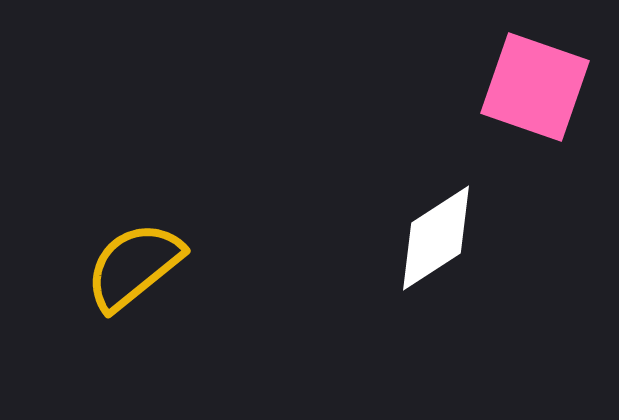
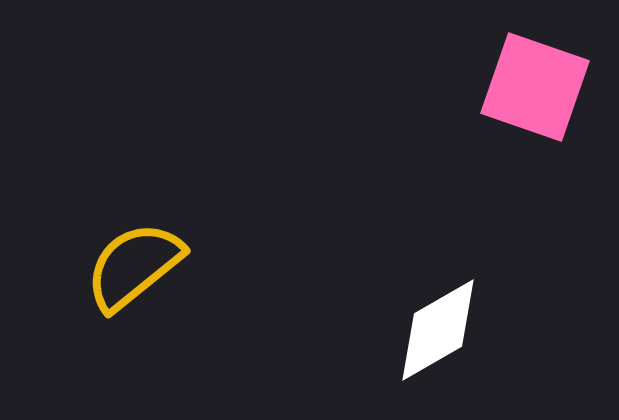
white diamond: moved 2 px right, 92 px down; rotated 3 degrees clockwise
